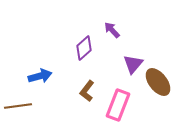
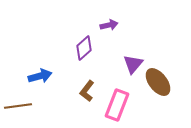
purple arrow: moved 3 px left, 5 px up; rotated 120 degrees clockwise
pink rectangle: moved 1 px left
